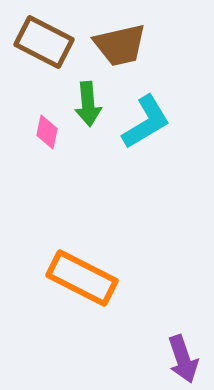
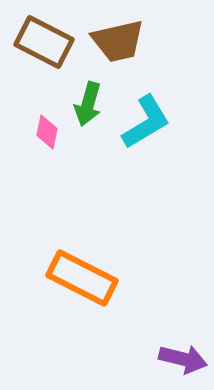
brown trapezoid: moved 2 px left, 4 px up
green arrow: rotated 21 degrees clockwise
purple arrow: rotated 57 degrees counterclockwise
